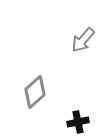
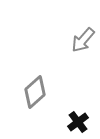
black cross: rotated 25 degrees counterclockwise
